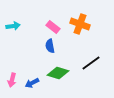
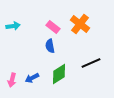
orange cross: rotated 18 degrees clockwise
black line: rotated 12 degrees clockwise
green diamond: moved 1 px right, 1 px down; rotated 50 degrees counterclockwise
blue arrow: moved 5 px up
